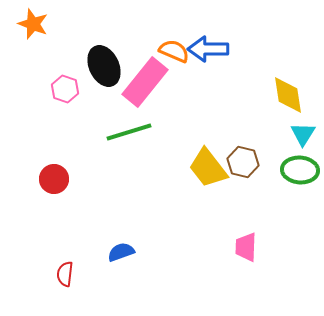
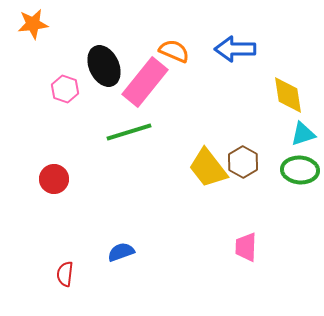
orange star: rotated 28 degrees counterclockwise
blue arrow: moved 27 px right
cyan triangle: rotated 40 degrees clockwise
brown hexagon: rotated 16 degrees clockwise
